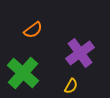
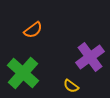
purple cross: moved 10 px right, 4 px down
yellow semicircle: rotated 98 degrees clockwise
